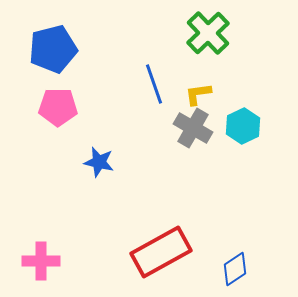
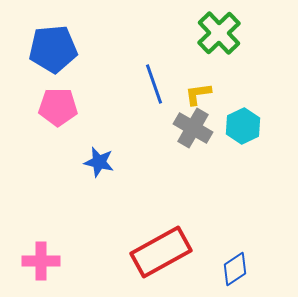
green cross: moved 11 px right
blue pentagon: rotated 9 degrees clockwise
